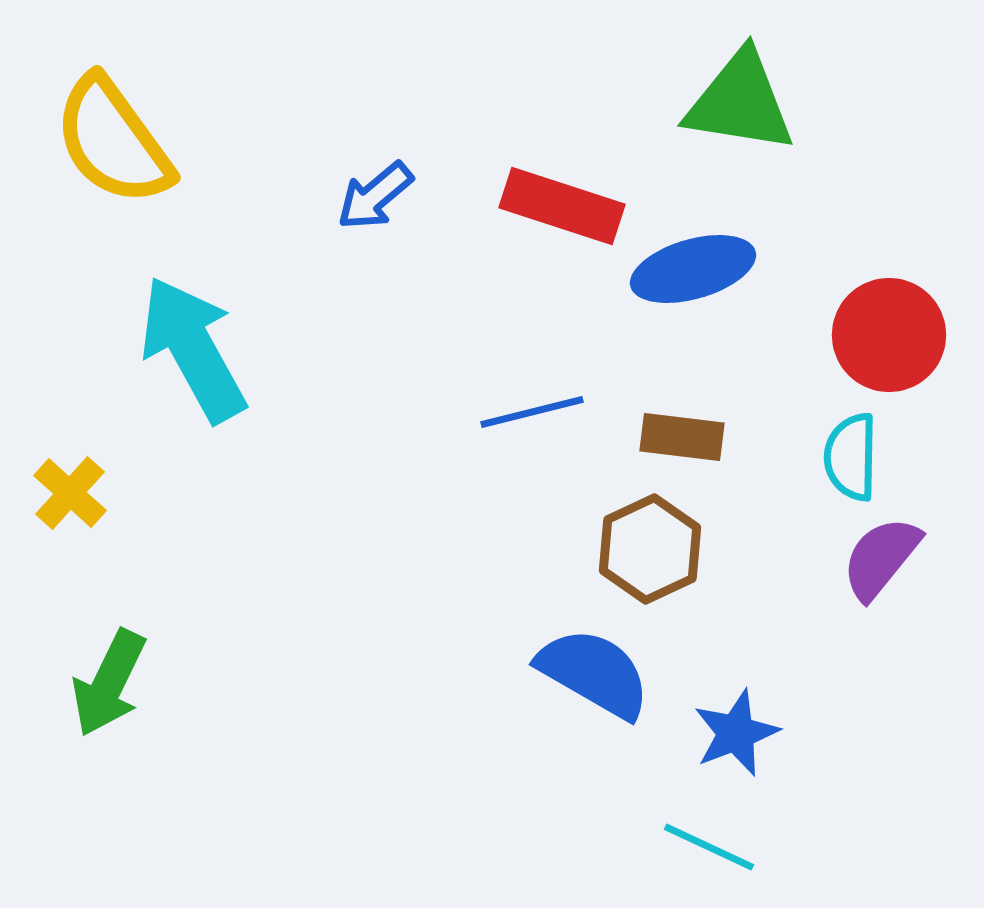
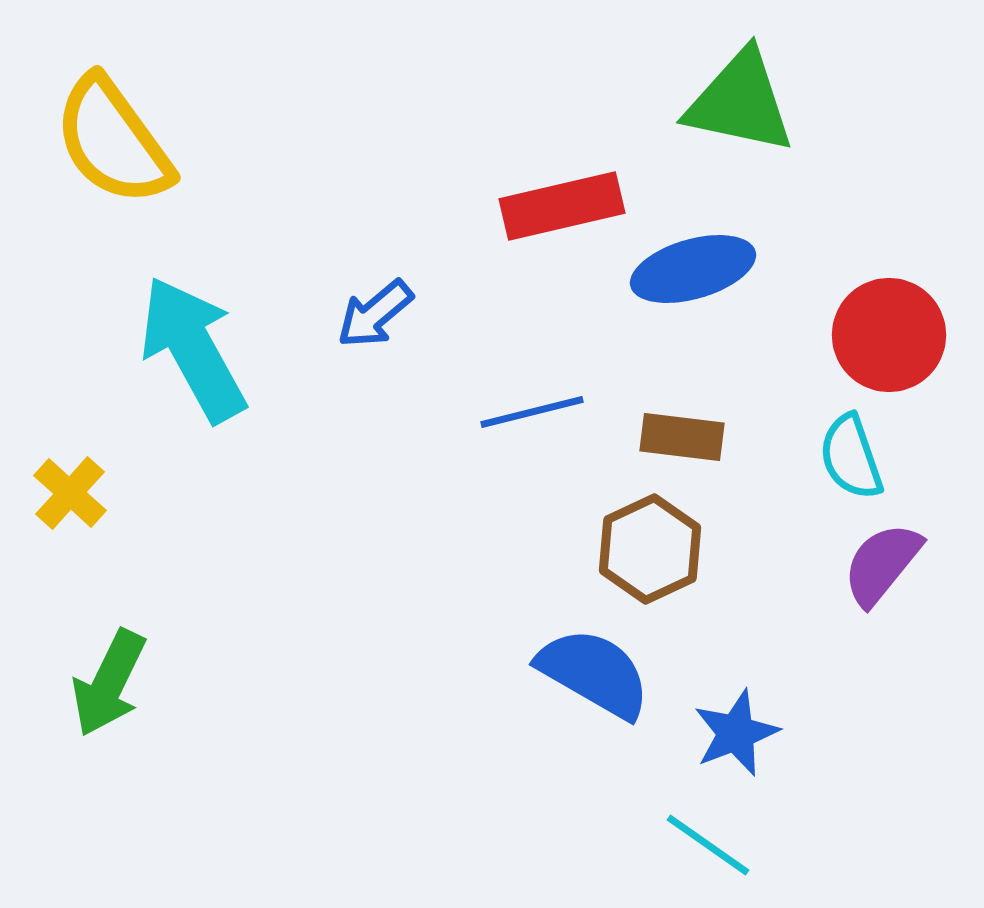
green triangle: rotated 3 degrees clockwise
blue arrow: moved 118 px down
red rectangle: rotated 31 degrees counterclockwise
cyan semicircle: rotated 20 degrees counterclockwise
purple semicircle: moved 1 px right, 6 px down
cyan line: moved 1 px left, 2 px up; rotated 10 degrees clockwise
